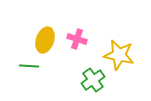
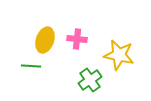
pink cross: rotated 12 degrees counterclockwise
green line: moved 2 px right
green cross: moved 3 px left
